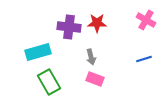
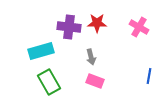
pink cross: moved 7 px left, 7 px down
cyan rectangle: moved 3 px right, 1 px up
blue line: moved 5 px right, 17 px down; rotated 63 degrees counterclockwise
pink rectangle: moved 2 px down
